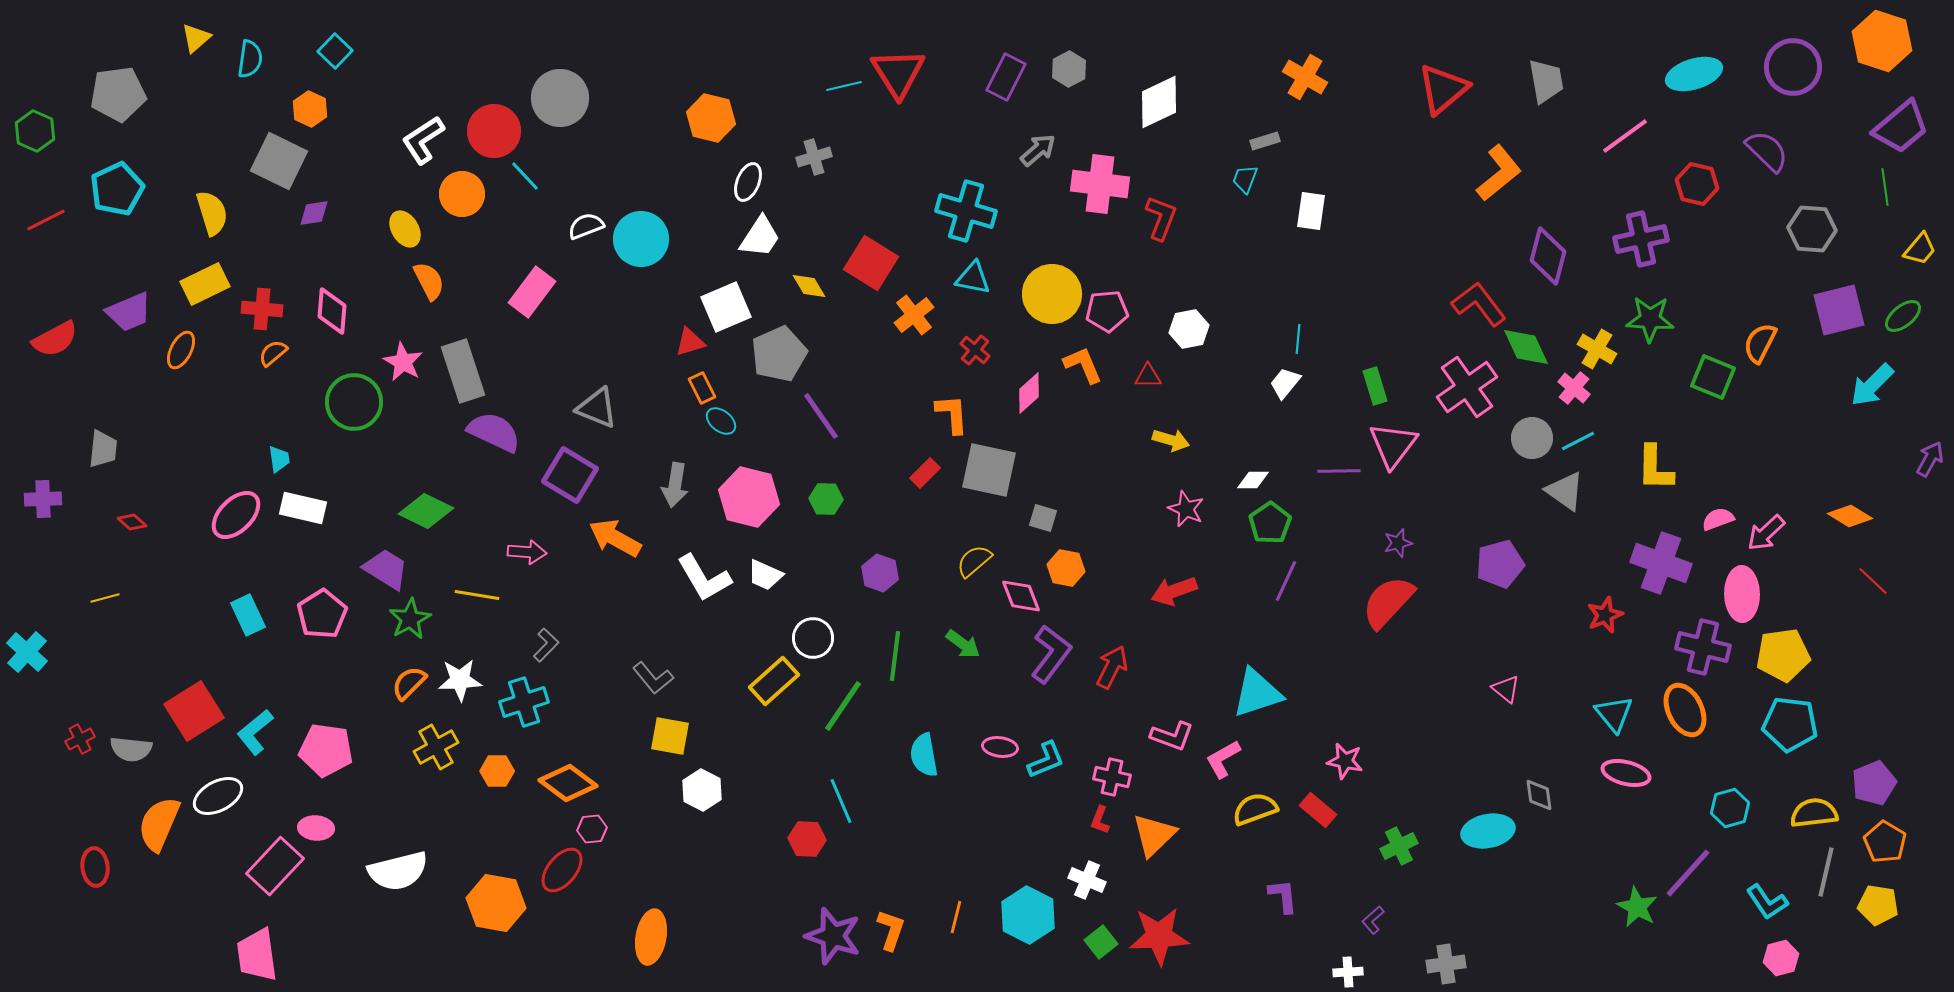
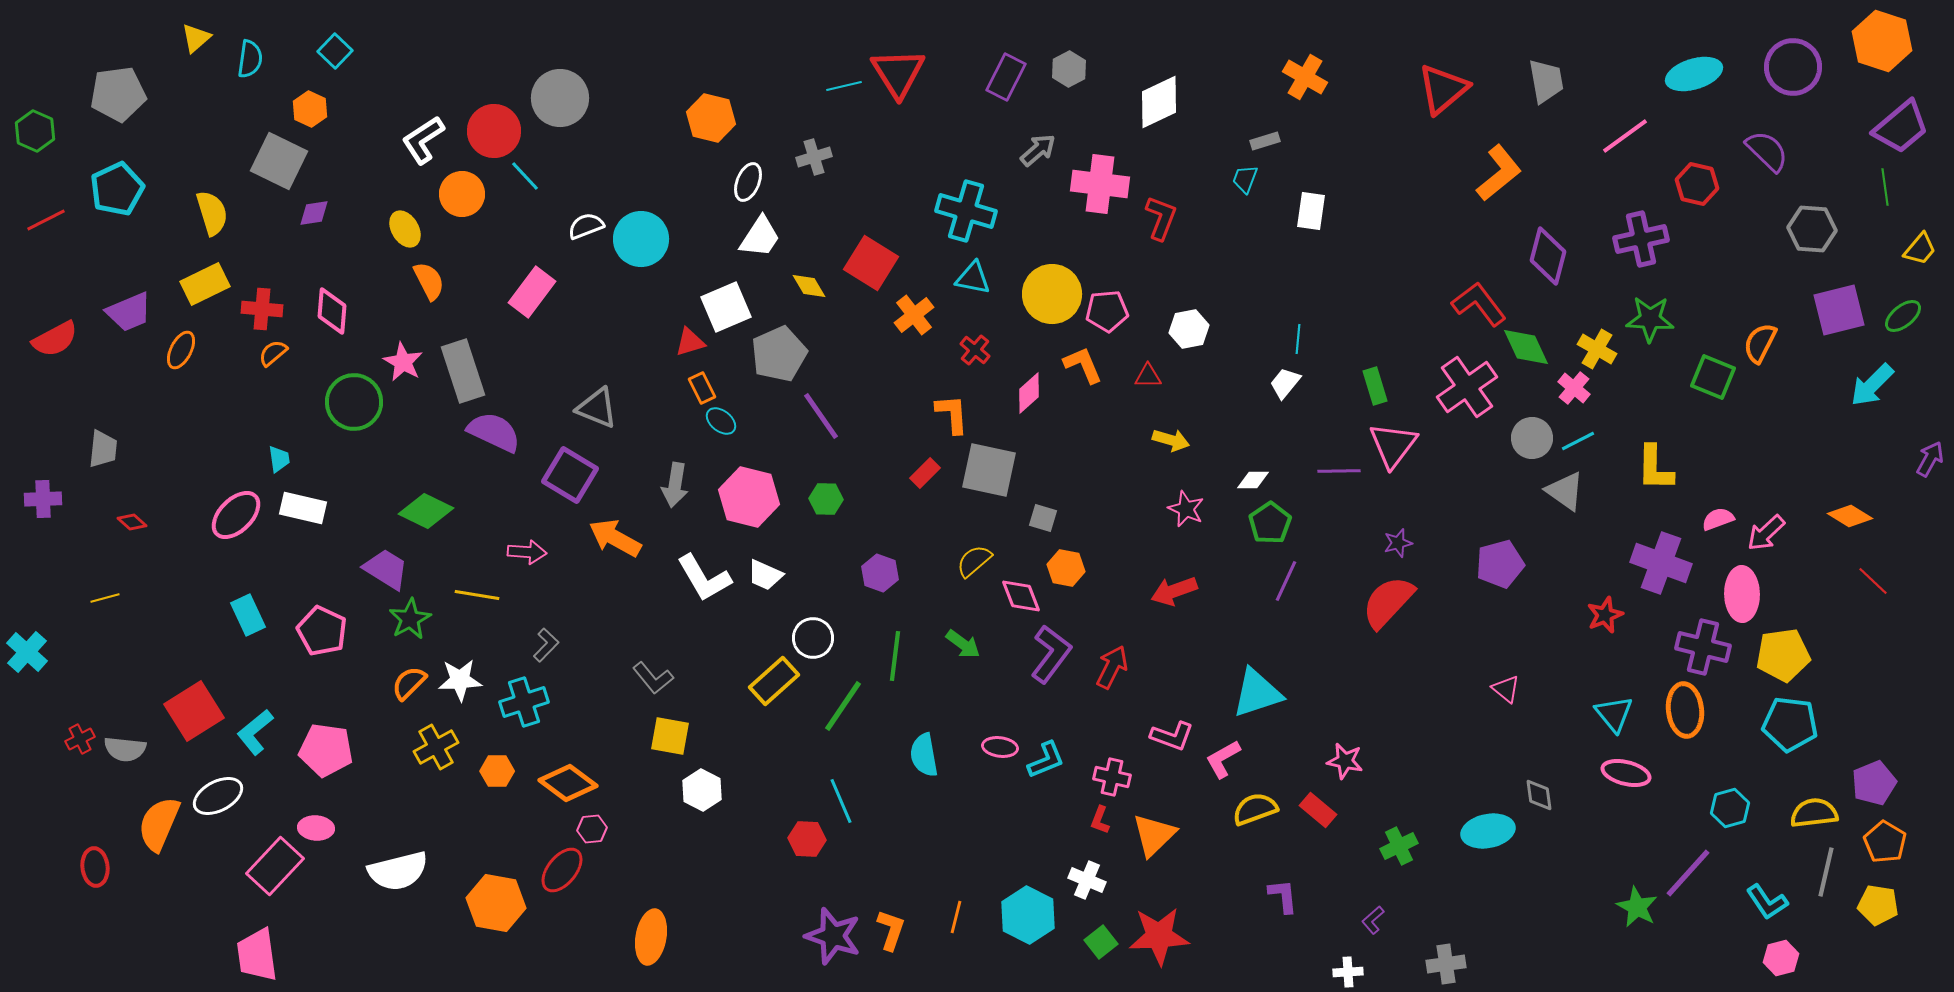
pink pentagon at (322, 614): moved 17 px down; rotated 15 degrees counterclockwise
orange ellipse at (1685, 710): rotated 20 degrees clockwise
gray semicircle at (131, 749): moved 6 px left
